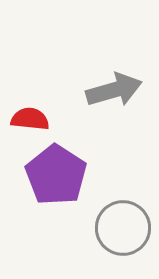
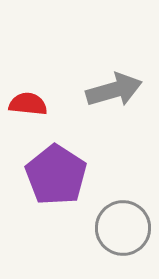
red semicircle: moved 2 px left, 15 px up
